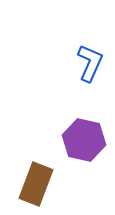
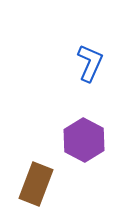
purple hexagon: rotated 15 degrees clockwise
